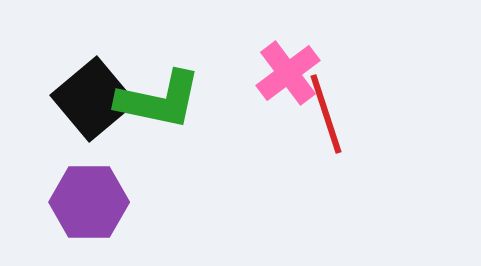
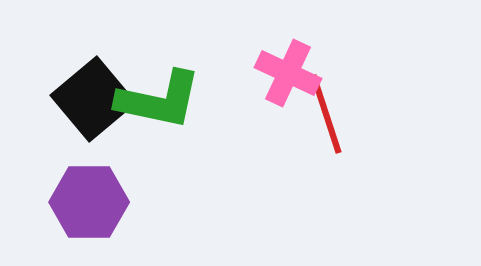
pink cross: rotated 28 degrees counterclockwise
